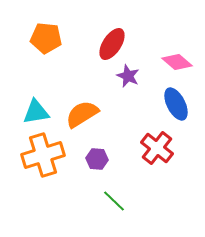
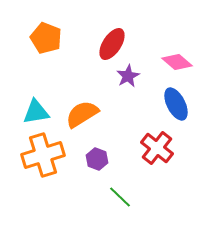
orange pentagon: rotated 16 degrees clockwise
purple star: rotated 20 degrees clockwise
purple hexagon: rotated 15 degrees clockwise
green line: moved 6 px right, 4 px up
